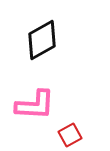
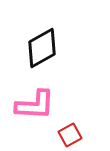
black diamond: moved 8 px down
